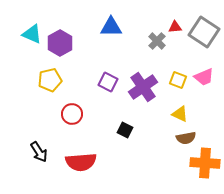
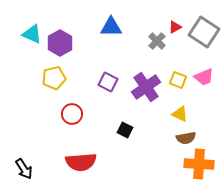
red triangle: rotated 24 degrees counterclockwise
yellow pentagon: moved 4 px right, 2 px up
purple cross: moved 3 px right
black arrow: moved 15 px left, 17 px down
orange cross: moved 6 px left, 1 px down
